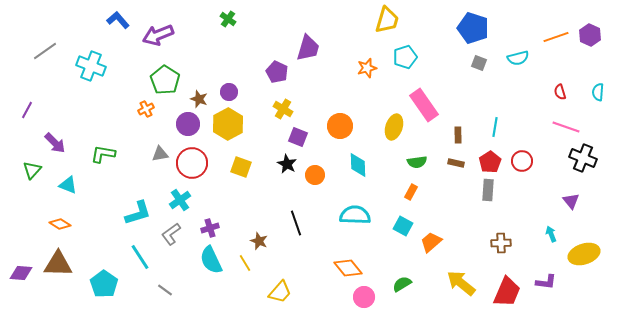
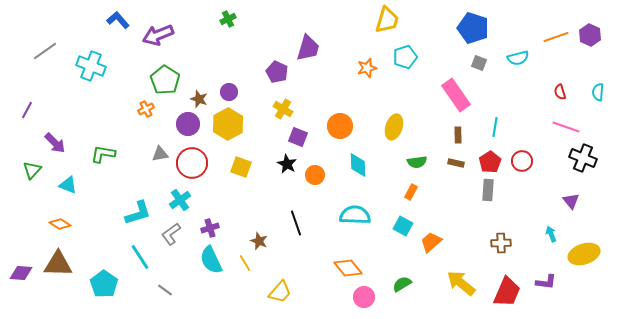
green cross at (228, 19): rotated 28 degrees clockwise
pink rectangle at (424, 105): moved 32 px right, 10 px up
